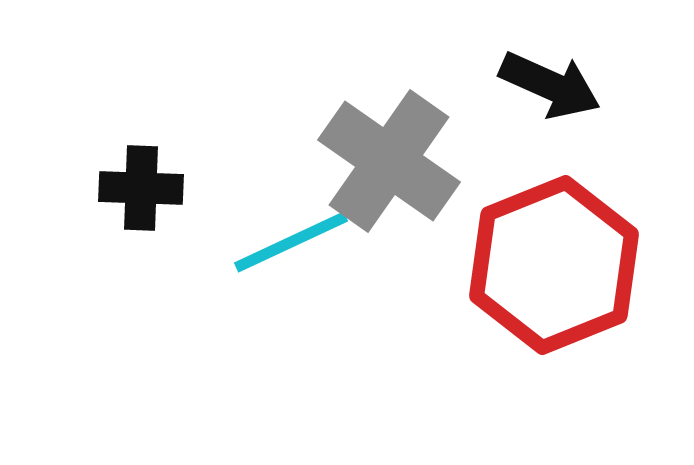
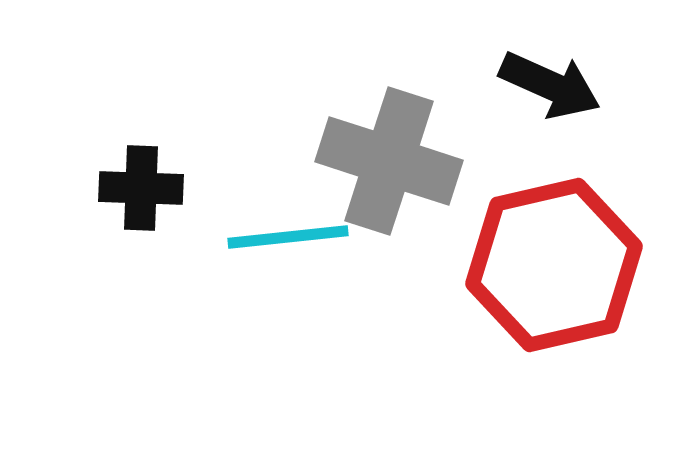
gray cross: rotated 17 degrees counterclockwise
cyan line: moved 3 px left, 5 px up; rotated 19 degrees clockwise
red hexagon: rotated 9 degrees clockwise
